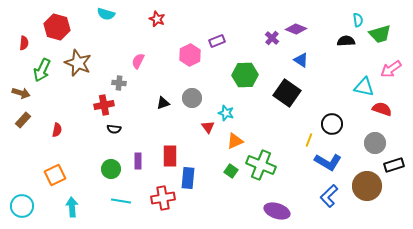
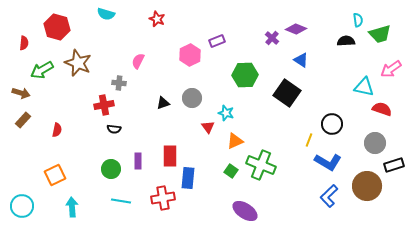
green arrow at (42, 70): rotated 35 degrees clockwise
purple ellipse at (277, 211): moved 32 px left; rotated 15 degrees clockwise
